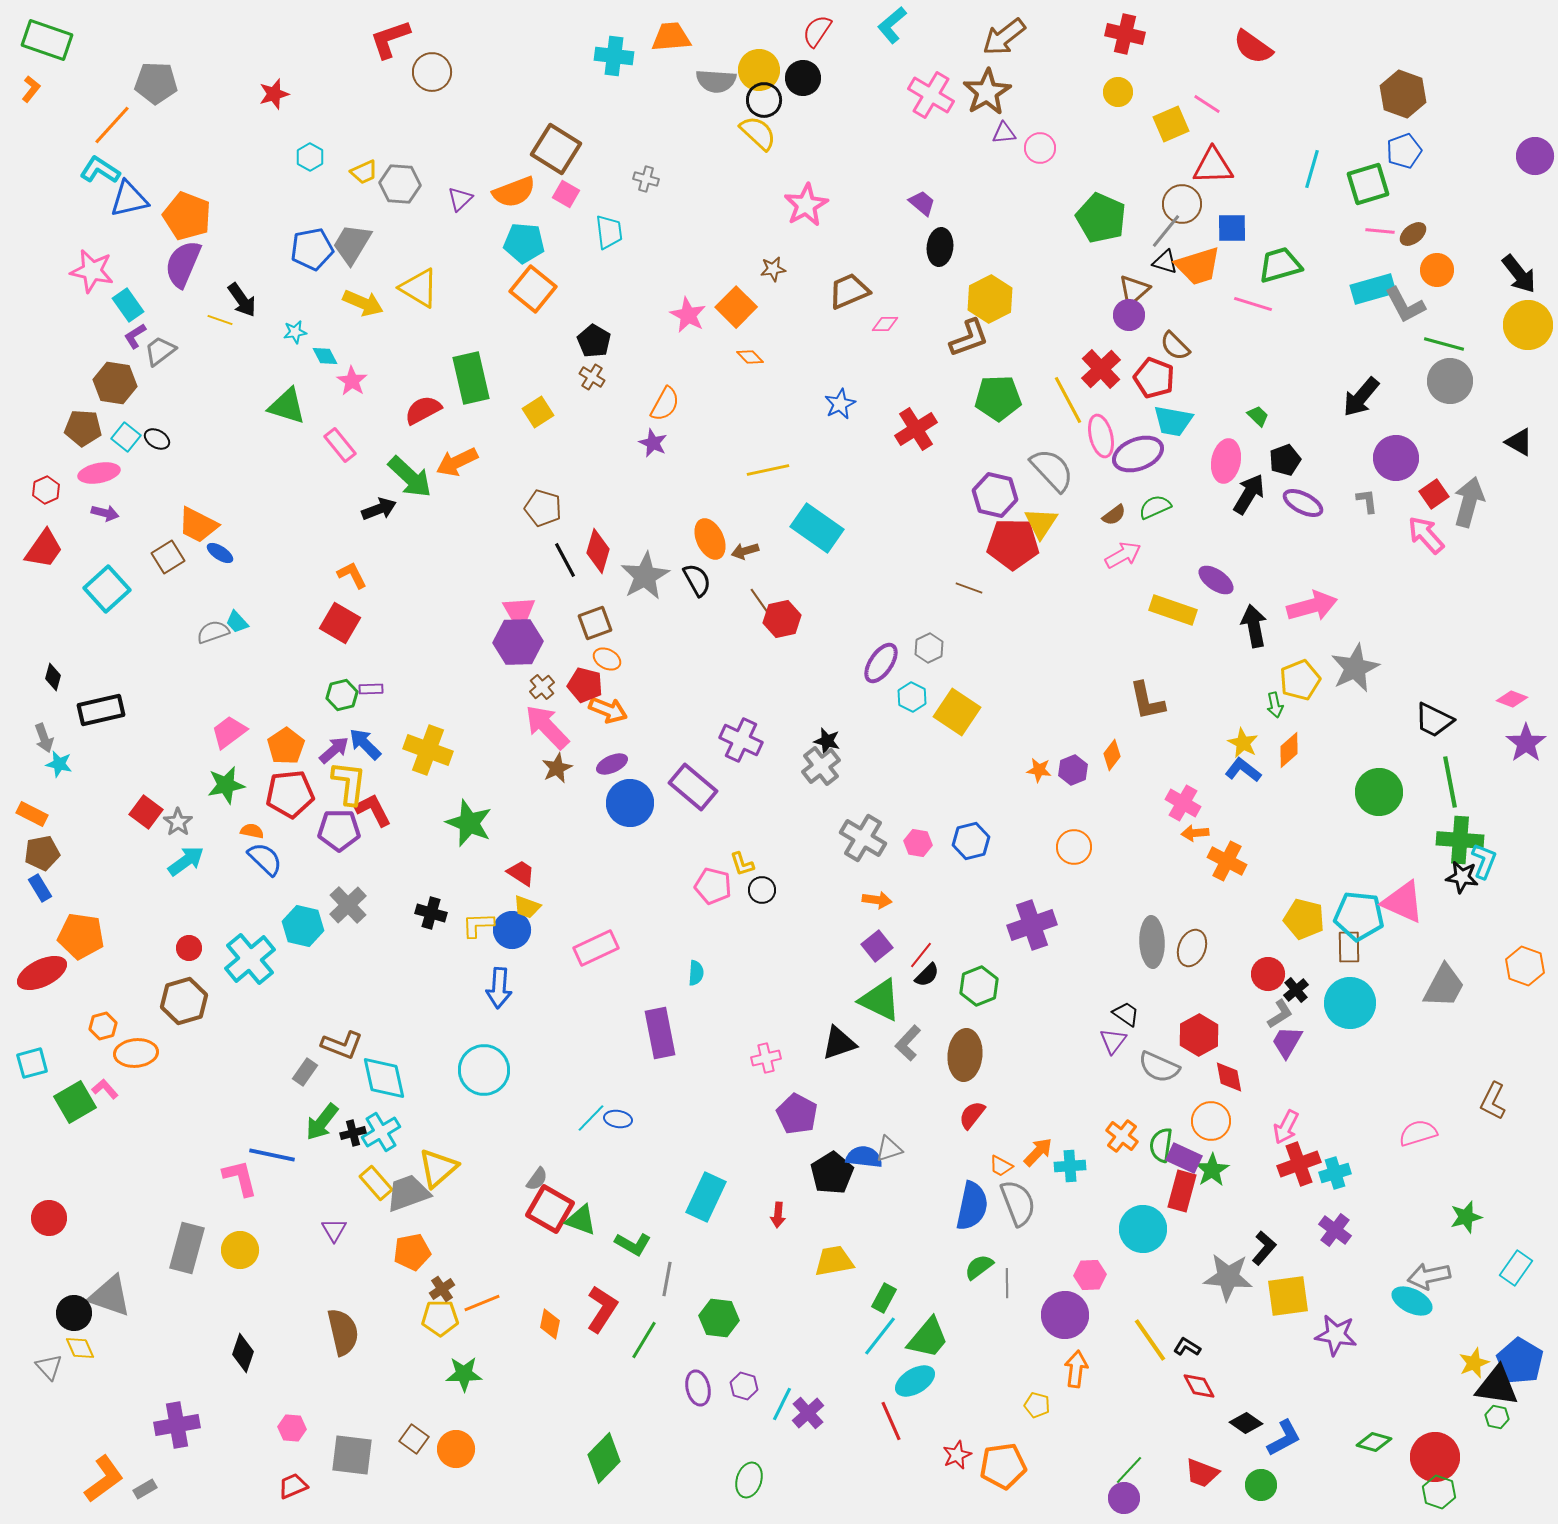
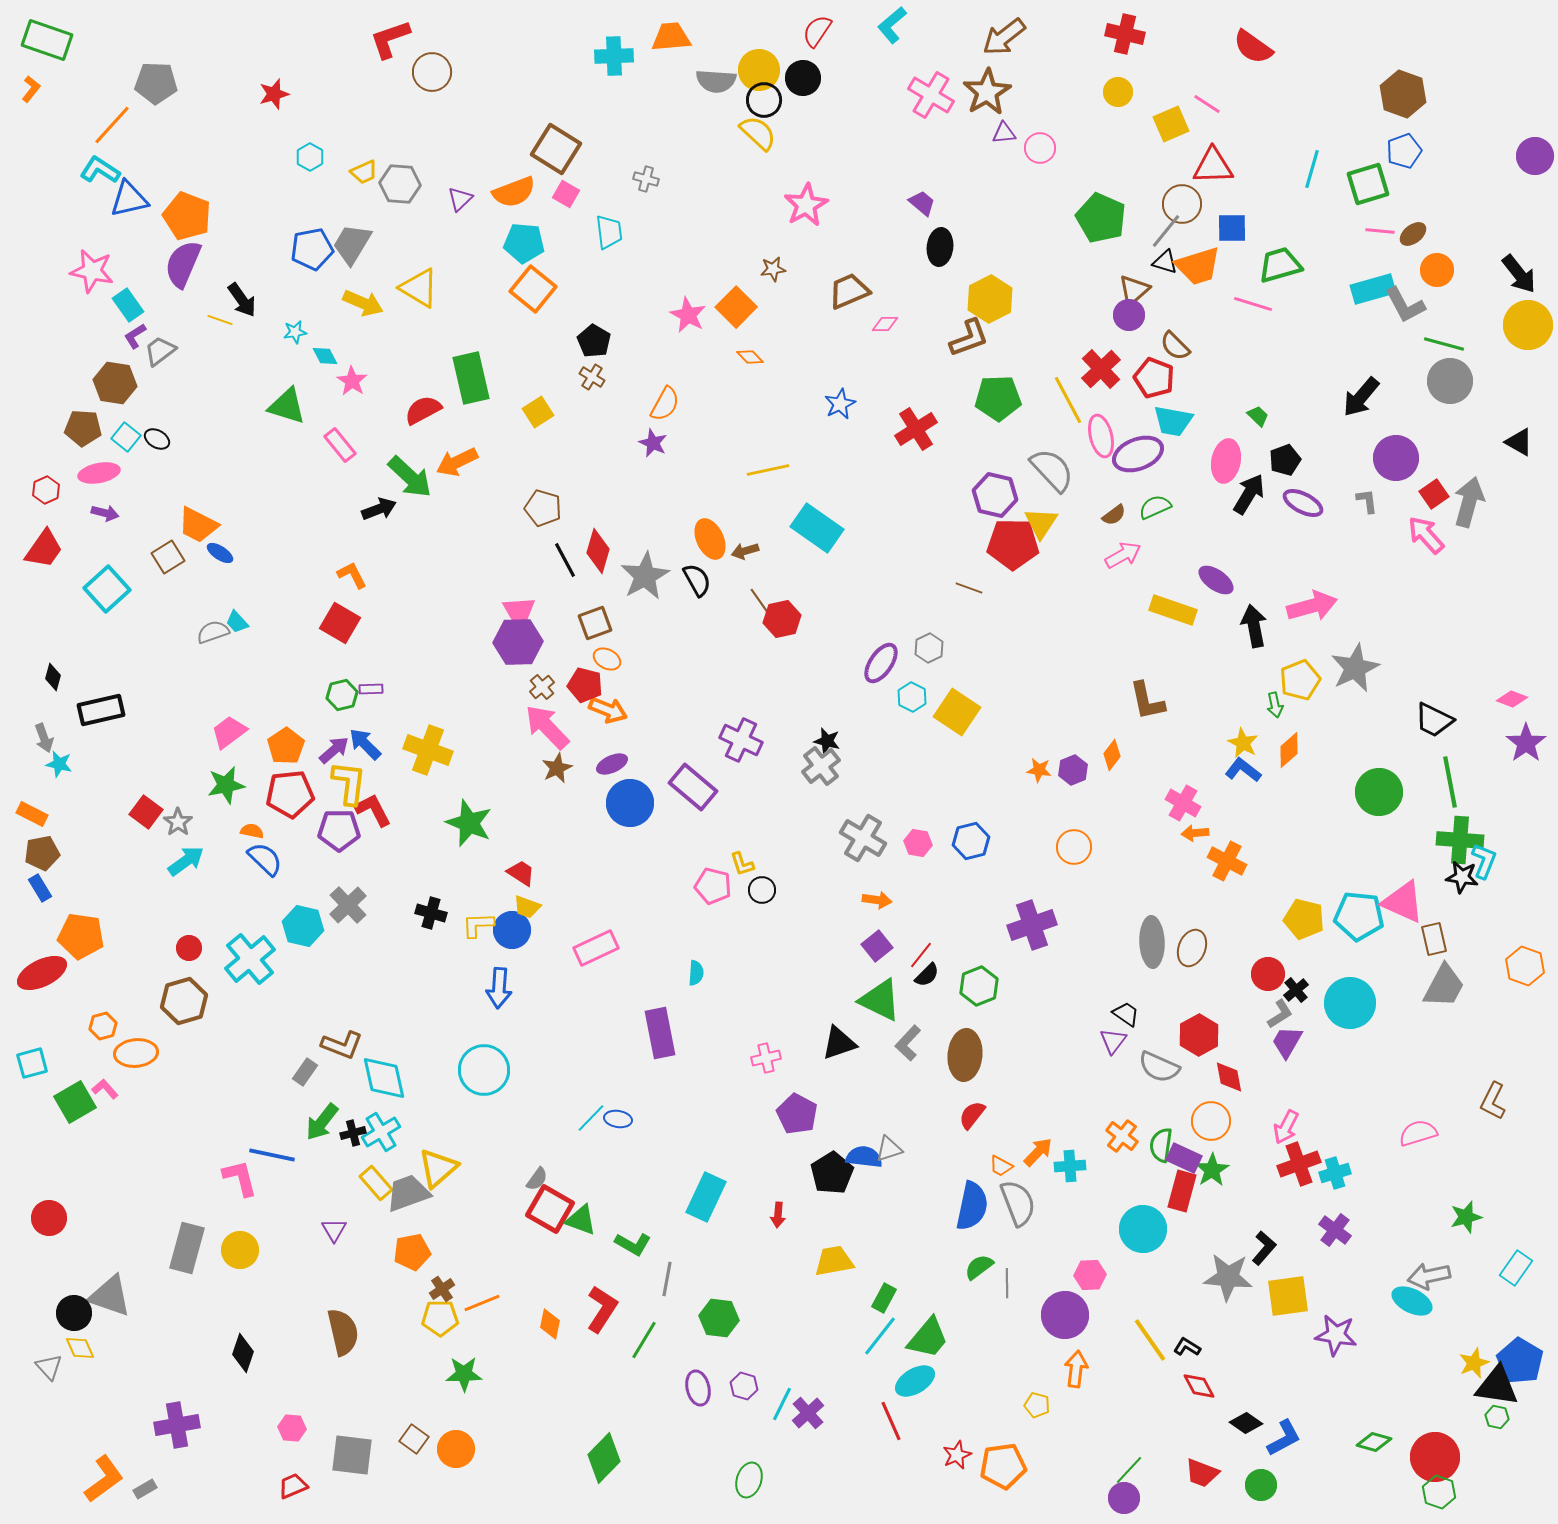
cyan cross at (614, 56): rotated 9 degrees counterclockwise
brown rectangle at (1349, 947): moved 85 px right, 8 px up; rotated 12 degrees counterclockwise
